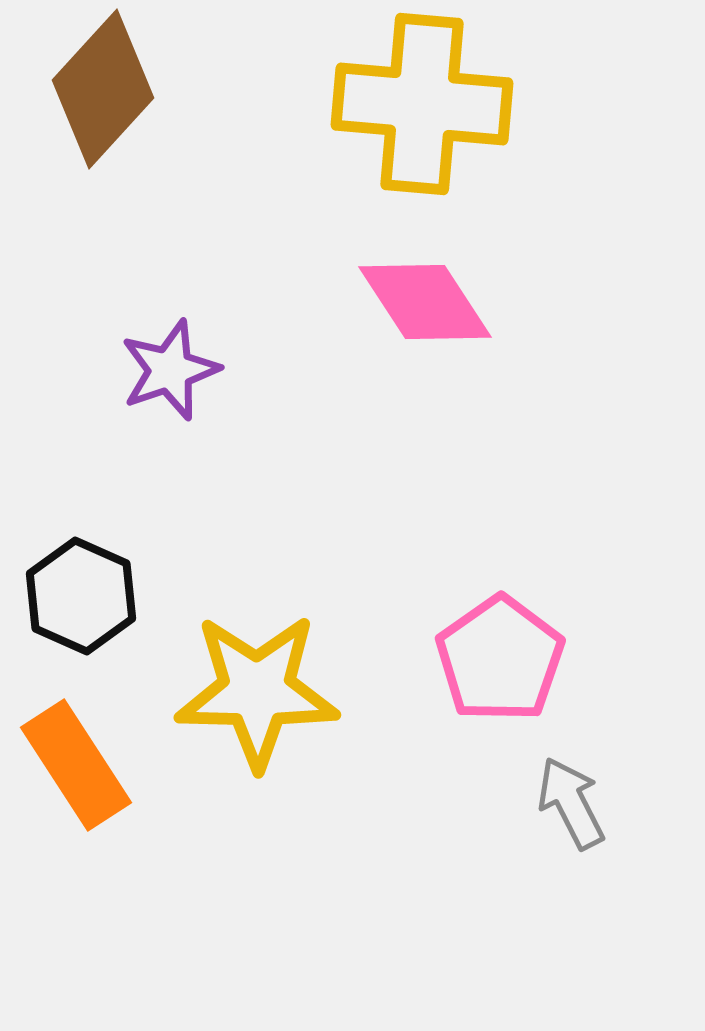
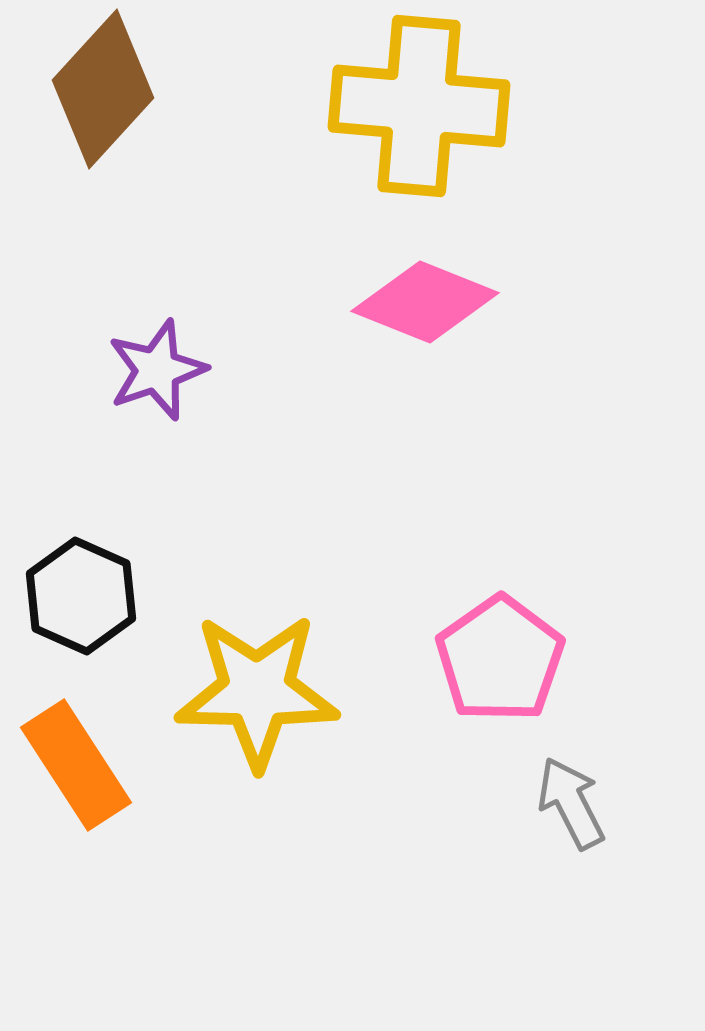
yellow cross: moved 3 px left, 2 px down
pink diamond: rotated 35 degrees counterclockwise
purple star: moved 13 px left
